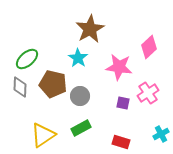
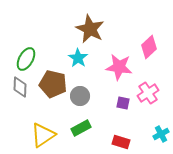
brown star: rotated 16 degrees counterclockwise
green ellipse: moved 1 px left; rotated 20 degrees counterclockwise
